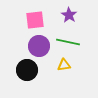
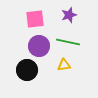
purple star: rotated 21 degrees clockwise
pink square: moved 1 px up
